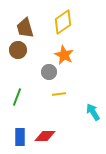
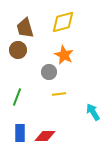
yellow diamond: rotated 20 degrees clockwise
blue rectangle: moved 4 px up
